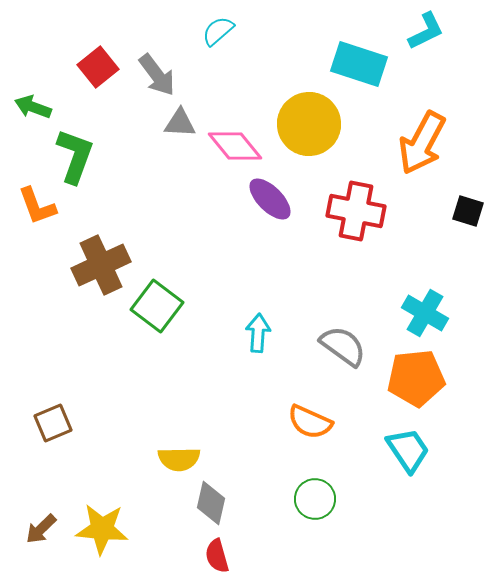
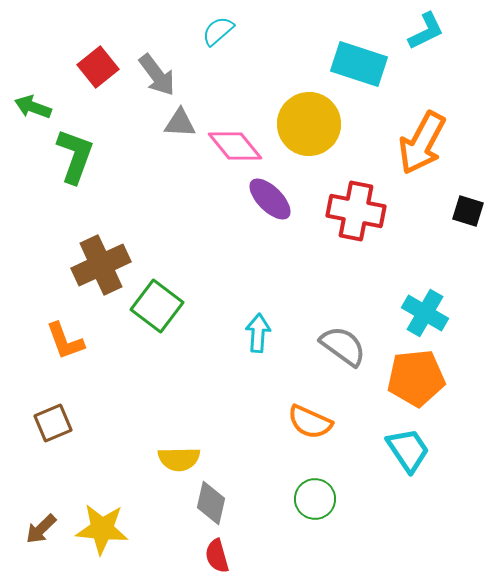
orange L-shape: moved 28 px right, 135 px down
